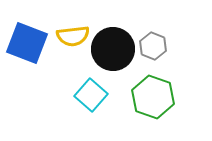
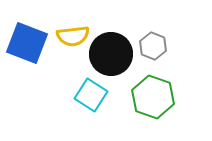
black circle: moved 2 px left, 5 px down
cyan square: rotated 8 degrees counterclockwise
